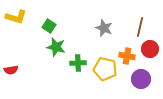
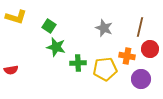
yellow pentagon: rotated 20 degrees counterclockwise
